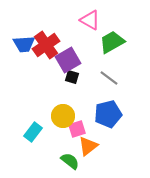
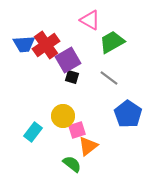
blue pentagon: moved 20 px right; rotated 24 degrees counterclockwise
pink square: moved 1 px down
green semicircle: moved 2 px right, 3 px down
